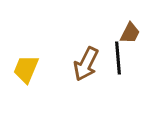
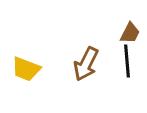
black line: moved 9 px right, 3 px down
yellow trapezoid: rotated 92 degrees counterclockwise
